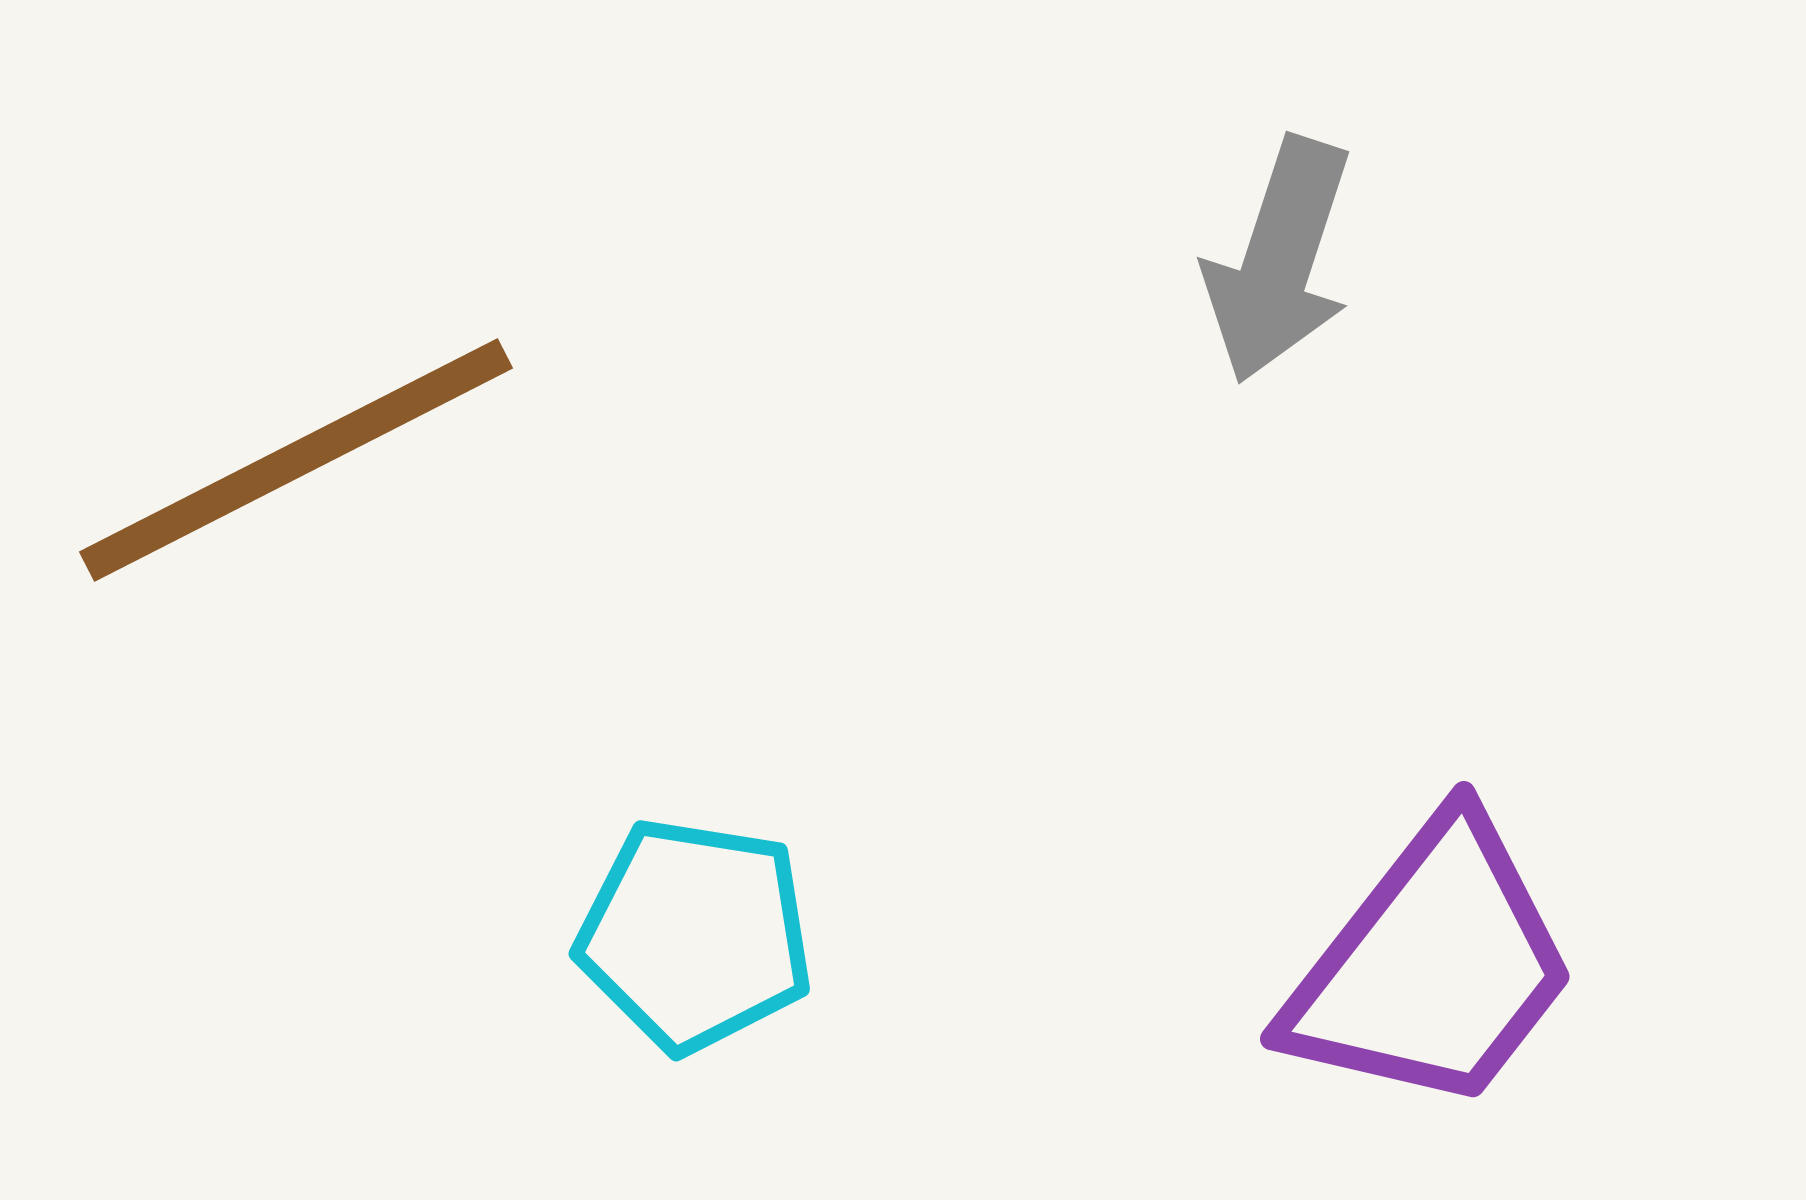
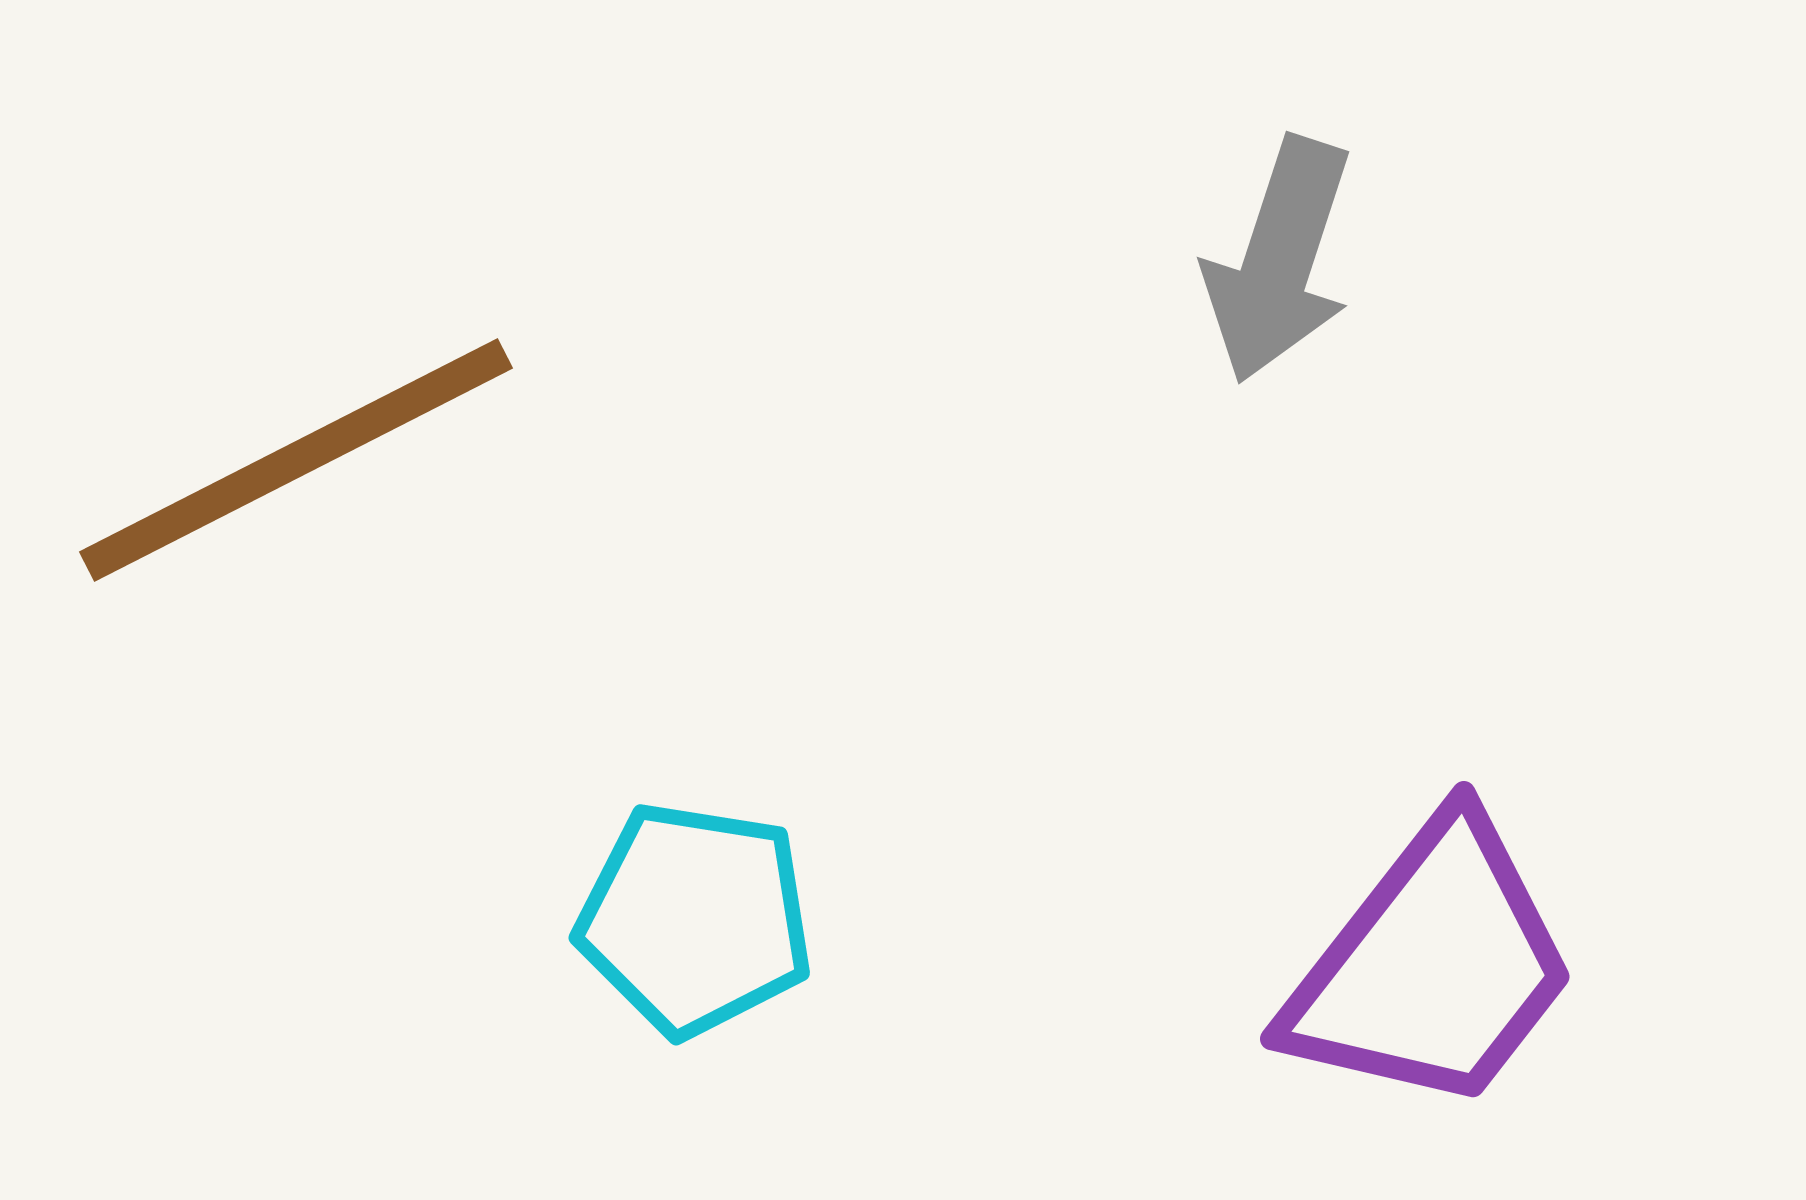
cyan pentagon: moved 16 px up
